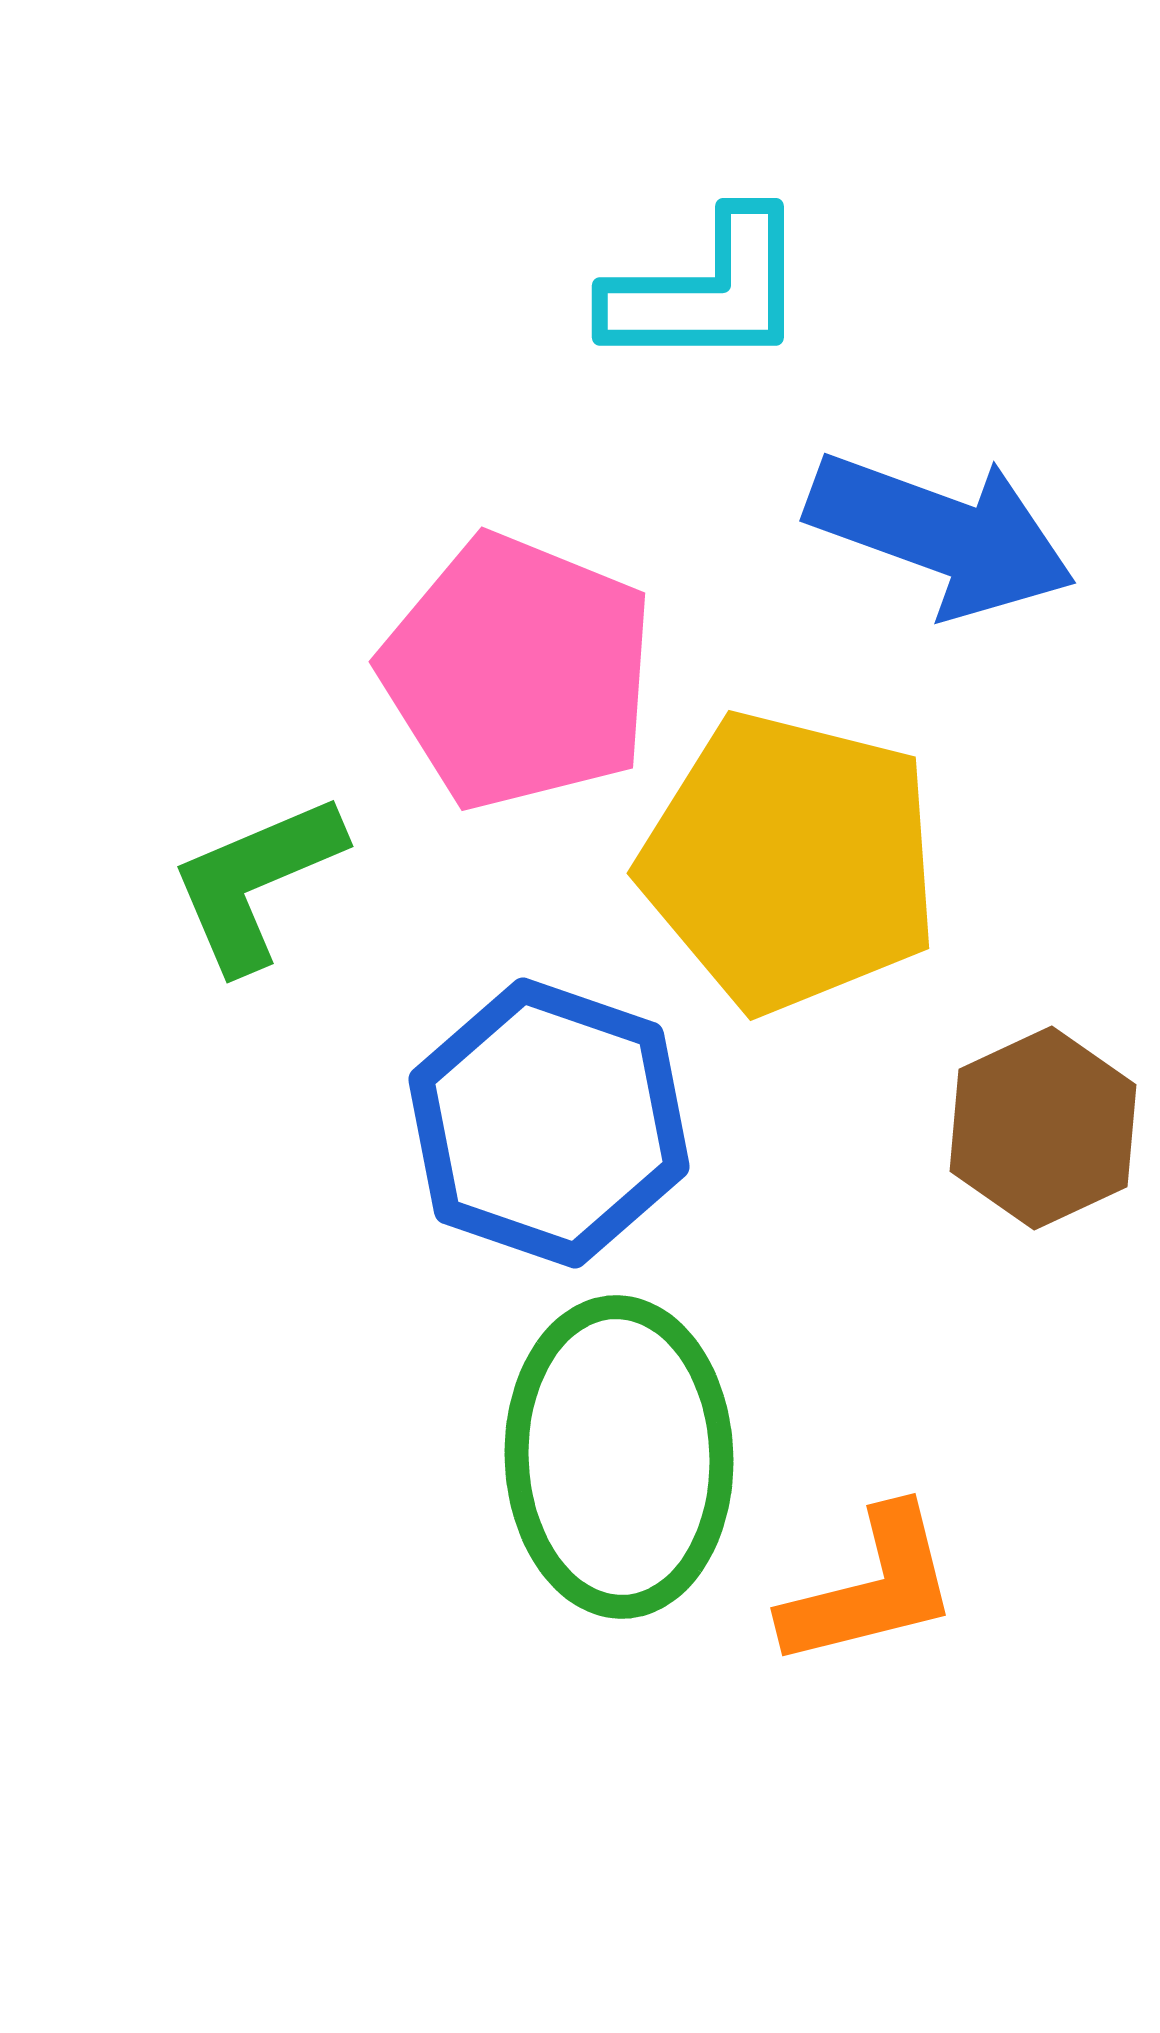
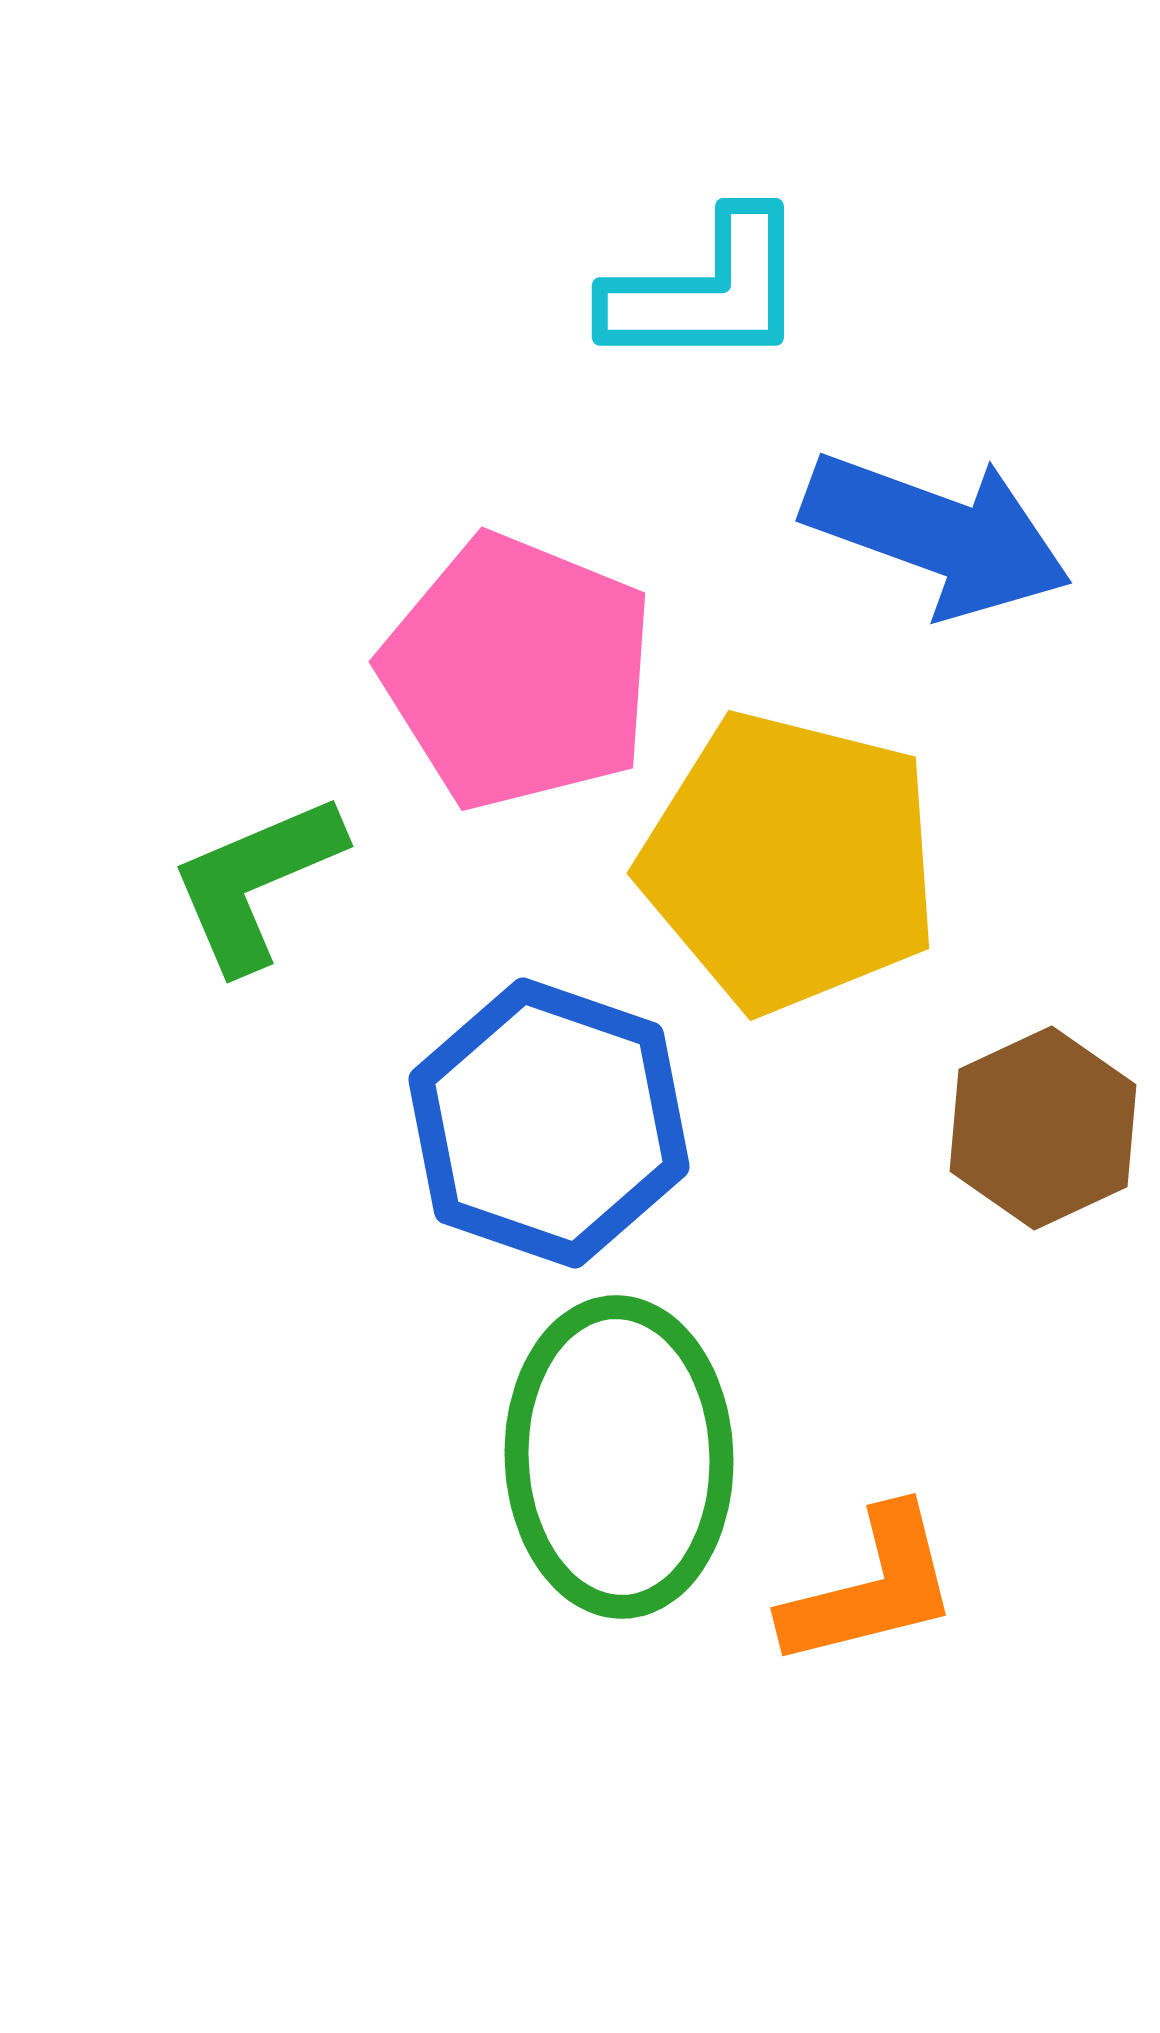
blue arrow: moved 4 px left
